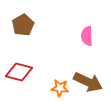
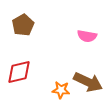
pink semicircle: rotated 78 degrees counterclockwise
red diamond: rotated 28 degrees counterclockwise
orange star: moved 1 px right, 2 px down
